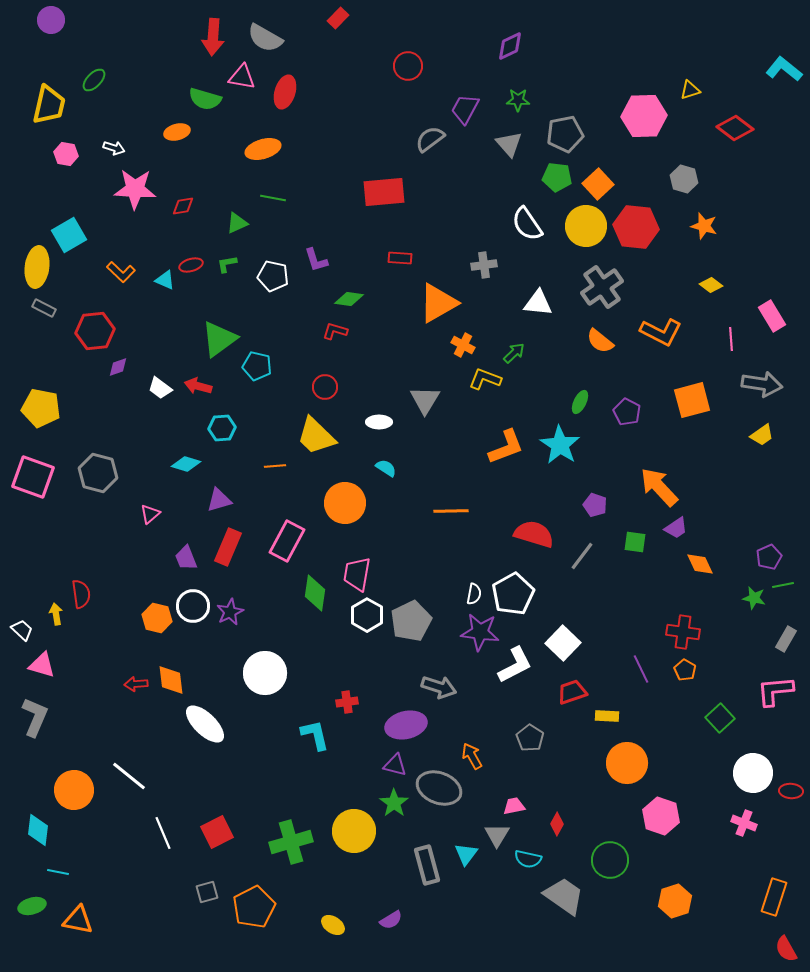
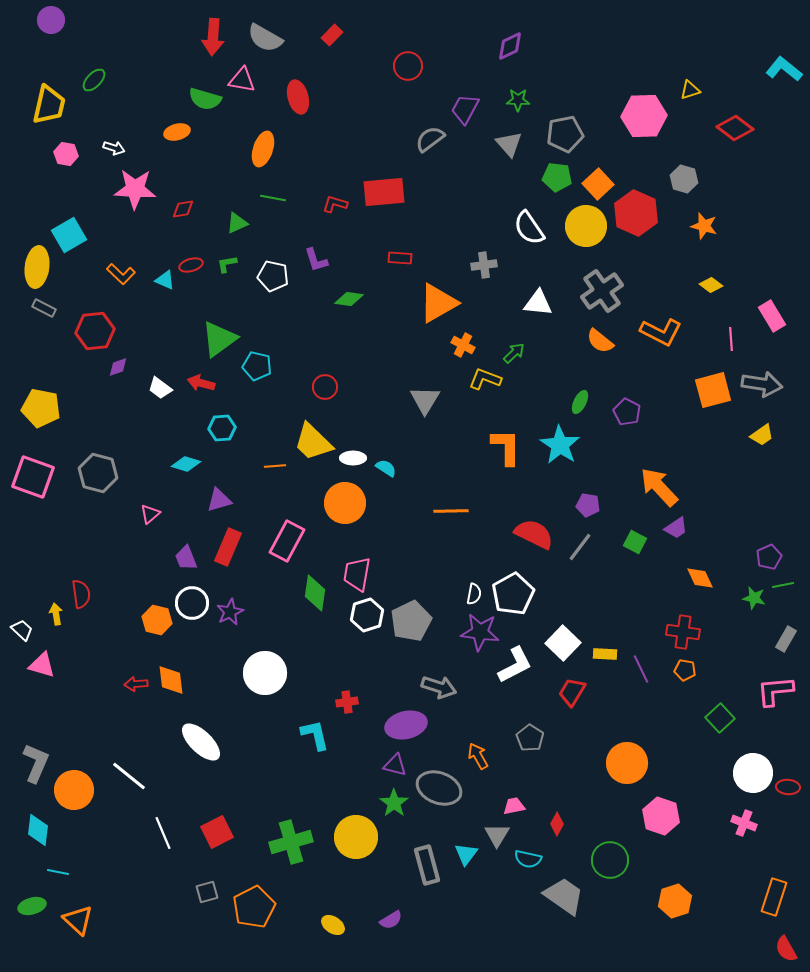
red rectangle at (338, 18): moved 6 px left, 17 px down
pink triangle at (242, 77): moved 3 px down
red ellipse at (285, 92): moved 13 px right, 5 px down; rotated 32 degrees counterclockwise
orange ellipse at (263, 149): rotated 56 degrees counterclockwise
red diamond at (183, 206): moved 3 px down
white semicircle at (527, 224): moved 2 px right, 4 px down
red hexagon at (636, 227): moved 14 px up; rotated 18 degrees clockwise
orange L-shape at (121, 272): moved 2 px down
gray cross at (602, 287): moved 4 px down
red L-shape at (335, 331): moved 127 px up
red arrow at (198, 386): moved 3 px right, 3 px up
orange square at (692, 400): moved 21 px right, 10 px up
white ellipse at (379, 422): moved 26 px left, 36 px down
yellow trapezoid at (316, 436): moved 3 px left, 6 px down
orange L-shape at (506, 447): rotated 69 degrees counterclockwise
purple pentagon at (595, 505): moved 7 px left; rotated 10 degrees counterclockwise
red semicircle at (534, 534): rotated 9 degrees clockwise
green square at (635, 542): rotated 20 degrees clockwise
gray line at (582, 556): moved 2 px left, 9 px up
orange diamond at (700, 564): moved 14 px down
white circle at (193, 606): moved 1 px left, 3 px up
white hexagon at (367, 615): rotated 12 degrees clockwise
orange hexagon at (157, 618): moved 2 px down
orange pentagon at (685, 670): rotated 20 degrees counterclockwise
red trapezoid at (572, 692): rotated 40 degrees counterclockwise
yellow rectangle at (607, 716): moved 2 px left, 62 px up
gray L-shape at (35, 717): moved 1 px right, 46 px down
white ellipse at (205, 724): moved 4 px left, 18 px down
orange arrow at (472, 756): moved 6 px right
red ellipse at (791, 791): moved 3 px left, 4 px up
yellow circle at (354, 831): moved 2 px right, 6 px down
orange triangle at (78, 920): rotated 32 degrees clockwise
